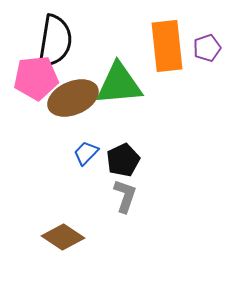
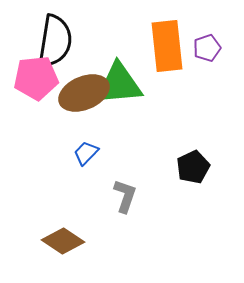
brown ellipse: moved 11 px right, 5 px up
black pentagon: moved 70 px right, 7 px down
brown diamond: moved 4 px down
